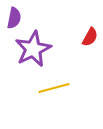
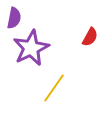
purple star: moved 2 px left, 1 px up
yellow line: rotated 40 degrees counterclockwise
